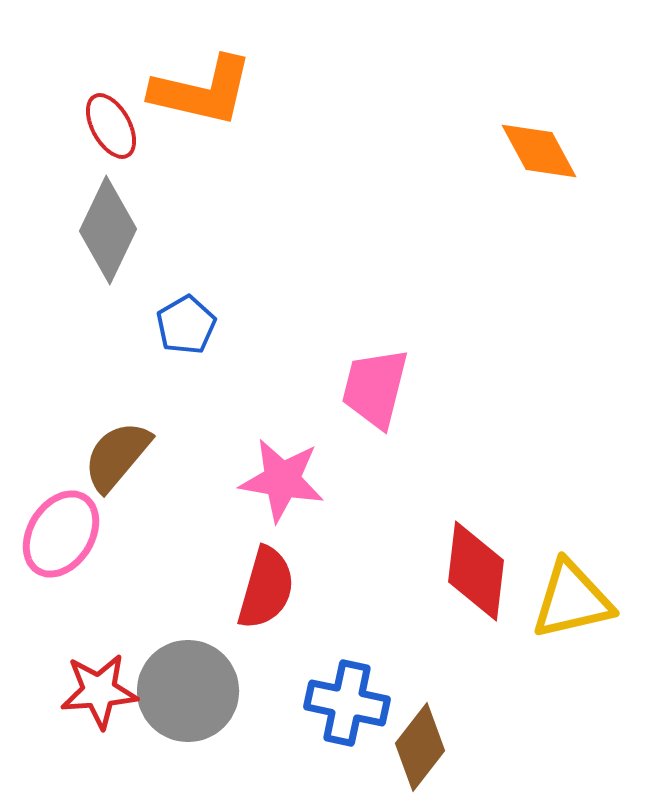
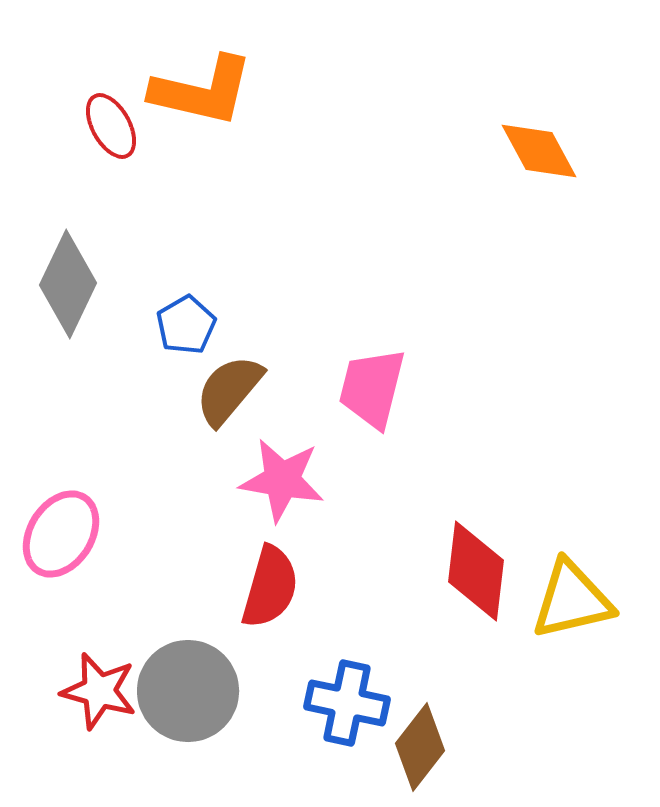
gray diamond: moved 40 px left, 54 px down
pink trapezoid: moved 3 px left
brown semicircle: moved 112 px right, 66 px up
red semicircle: moved 4 px right, 1 px up
red star: rotated 20 degrees clockwise
